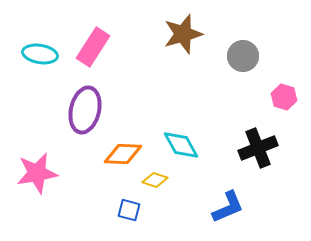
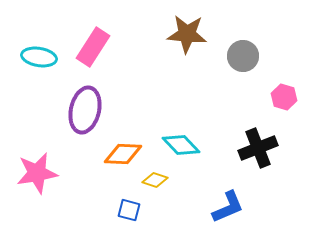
brown star: moved 4 px right; rotated 21 degrees clockwise
cyan ellipse: moved 1 px left, 3 px down
cyan diamond: rotated 15 degrees counterclockwise
